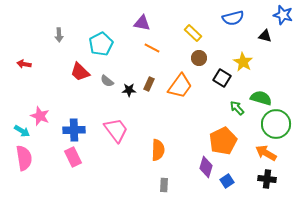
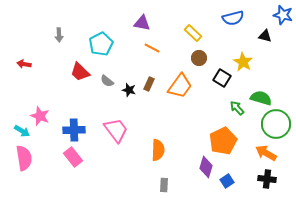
black star: rotated 16 degrees clockwise
pink rectangle: rotated 12 degrees counterclockwise
